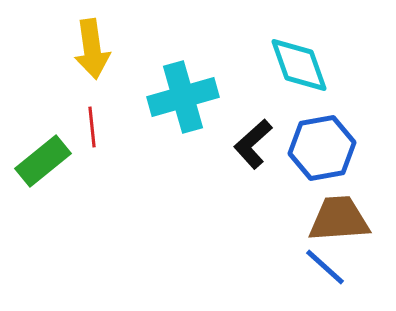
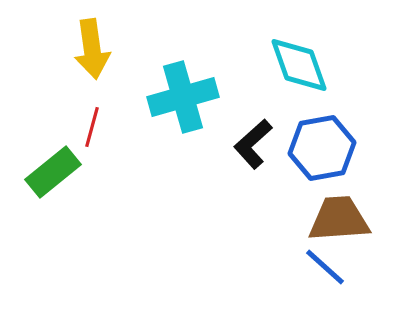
red line: rotated 21 degrees clockwise
green rectangle: moved 10 px right, 11 px down
